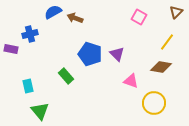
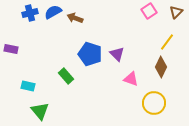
pink square: moved 10 px right, 6 px up; rotated 28 degrees clockwise
blue cross: moved 21 px up
brown diamond: rotated 75 degrees counterclockwise
pink triangle: moved 2 px up
cyan rectangle: rotated 64 degrees counterclockwise
